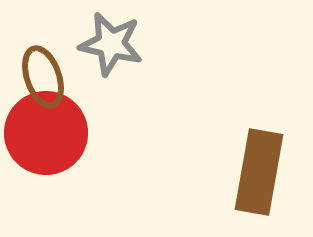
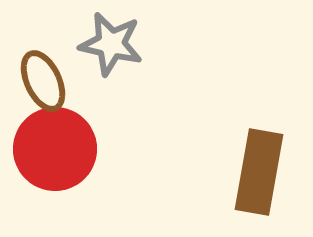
brown ellipse: moved 4 px down; rotated 6 degrees counterclockwise
red circle: moved 9 px right, 16 px down
